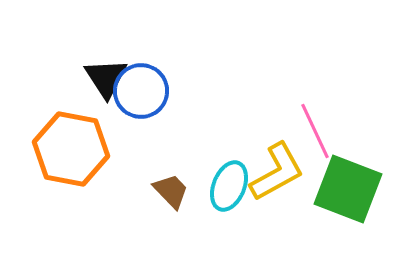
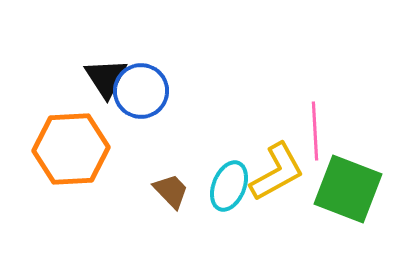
pink line: rotated 22 degrees clockwise
orange hexagon: rotated 14 degrees counterclockwise
